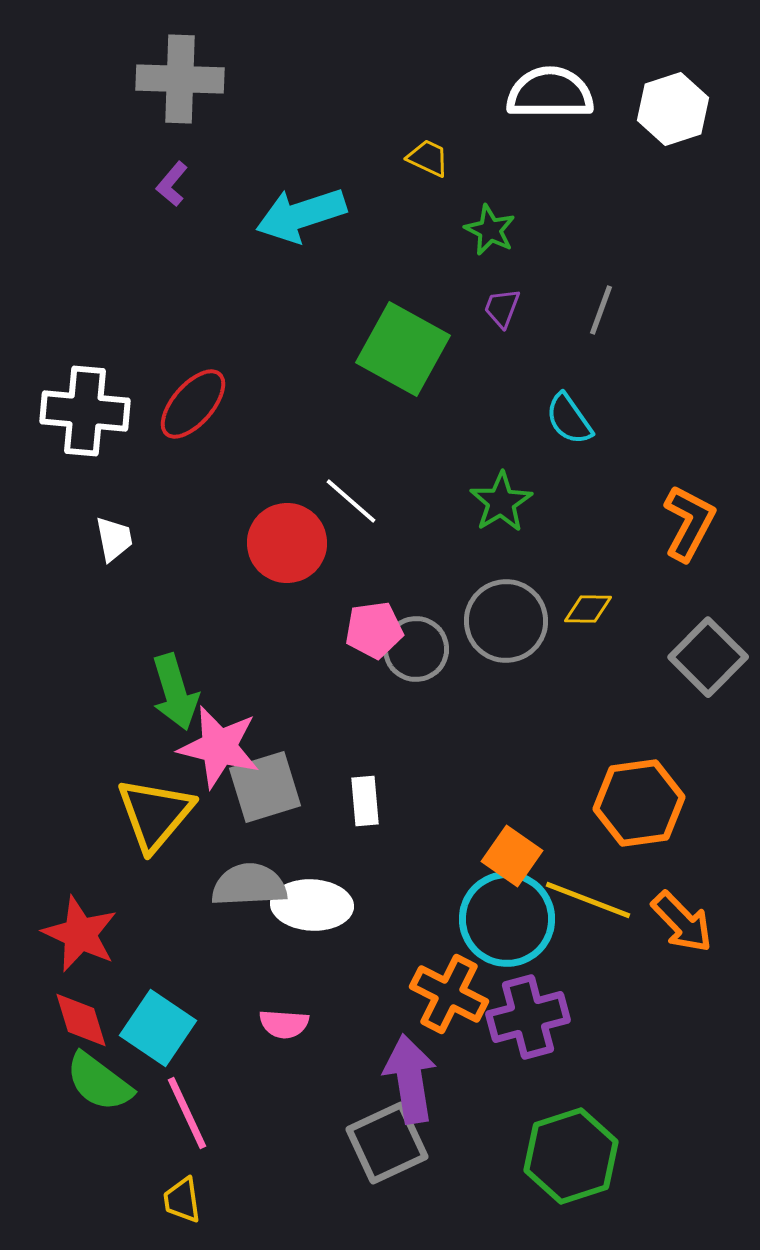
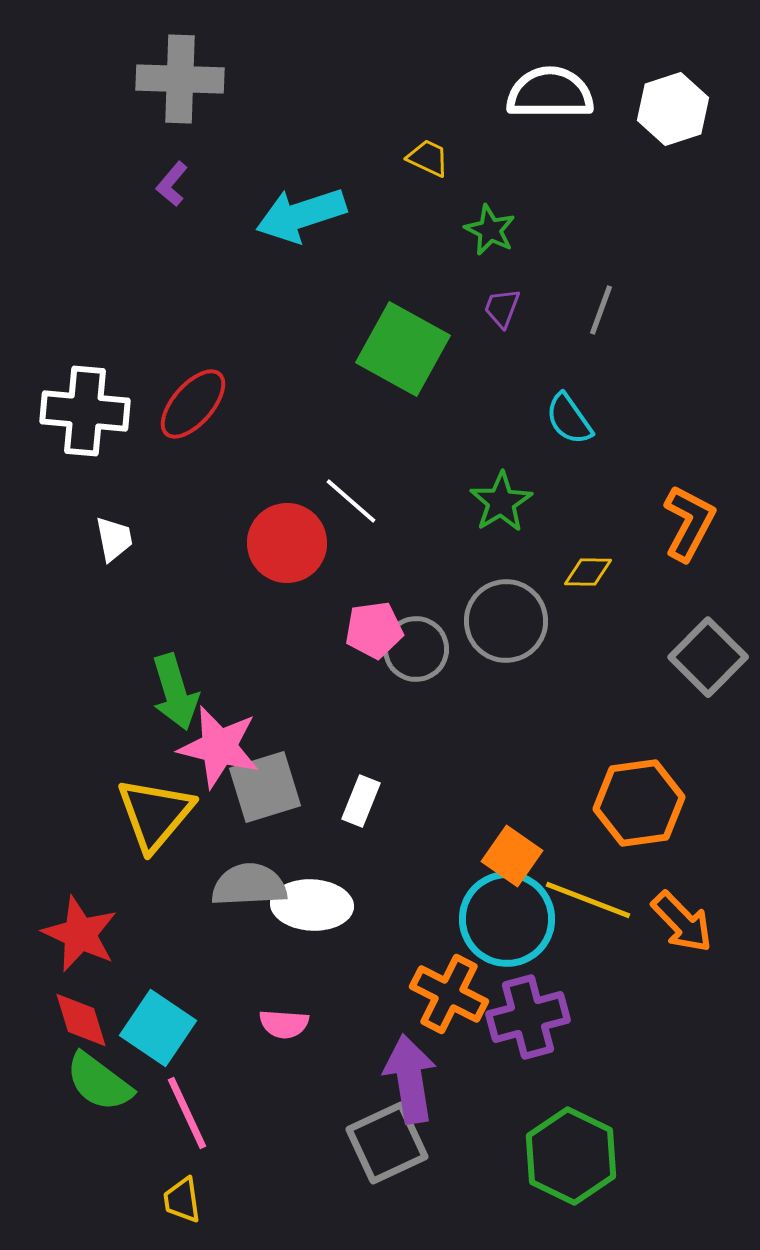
yellow diamond at (588, 609): moved 37 px up
white rectangle at (365, 801): moved 4 px left; rotated 27 degrees clockwise
green hexagon at (571, 1156): rotated 16 degrees counterclockwise
